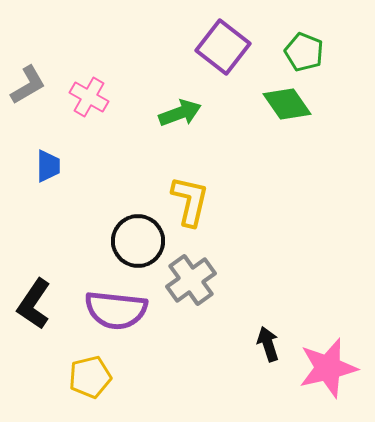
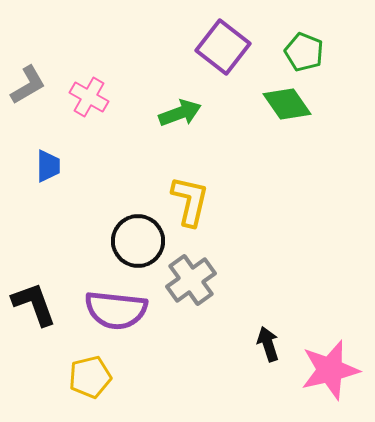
black L-shape: rotated 126 degrees clockwise
pink star: moved 2 px right, 2 px down
